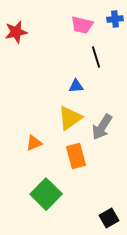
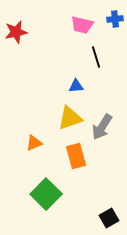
yellow triangle: rotated 16 degrees clockwise
